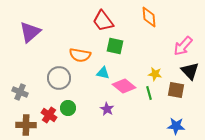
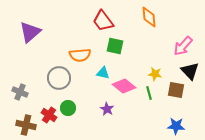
orange semicircle: rotated 15 degrees counterclockwise
brown cross: rotated 12 degrees clockwise
